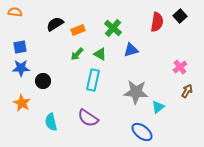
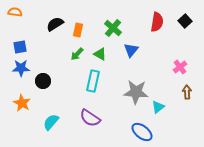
black square: moved 5 px right, 5 px down
orange rectangle: rotated 56 degrees counterclockwise
blue triangle: rotated 35 degrees counterclockwise
cyan rectangle: moved 1 px down
brown arrow: moved 1 px down; rotated 32 degrees counterclockwise
purple semicircle: moved 2 px right
cyan semicircle: rotated 54 degrees clockwise
